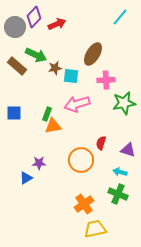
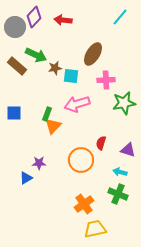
red arrow: moved 6 px right, 4 px up; rotated 150 degrees counterclockwise
orange triangle: rotated 36 degrees counterclockwise
